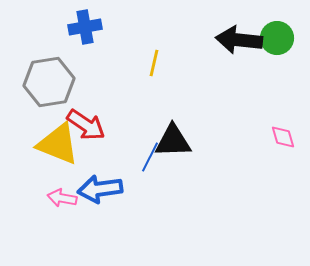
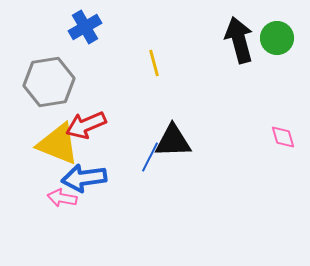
blue cross: rotated 20 degrees counterclockwise
black arrow: rotated 69 degrees clockwise
yellow line: rotated 28 degrees counterclockwise
red arrow: rotated 123 degrees clockwise
blue arrow: moved 16 px left, 11 px up
